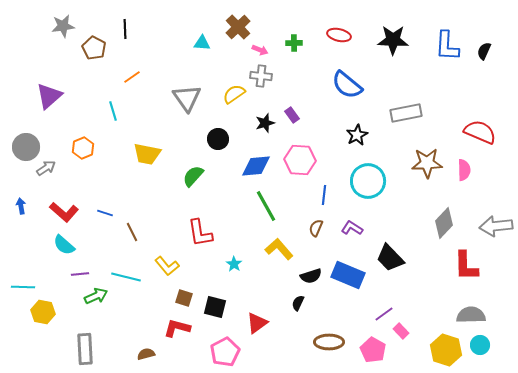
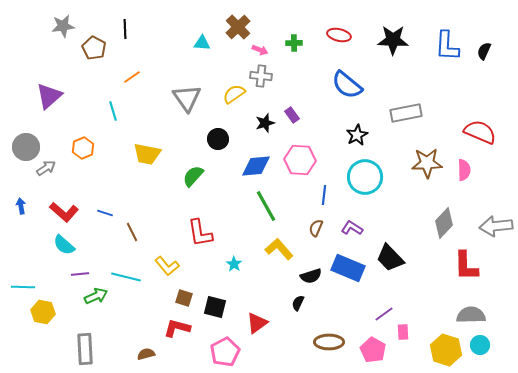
cyan circle at (368, 181): moved 3 px left, 4 px up
blue rectangle at (348, 275): moved 7 px up
pink rectangle at (401, 331): moved 2 px right, 1 px down; rotated 42 degrees clockwise
